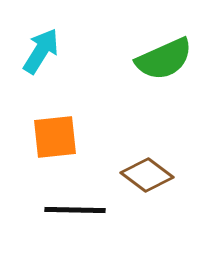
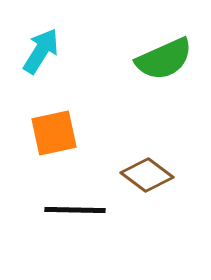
orange square: moved 1 px left, 4 px up; rotated 6 degrees counterclockwise
